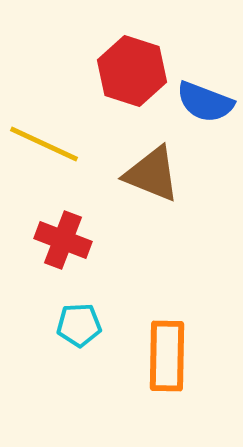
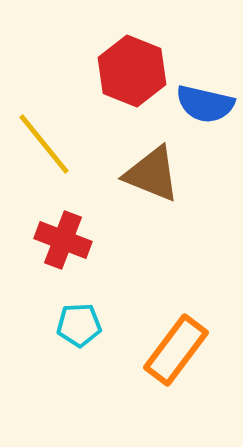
red hexagon: rotated 4 degrees clockwise
blue semicircle: moved 2 px down; rotated 8 degrees counterclockwise
yellow line: rotated 26 degrees clockwise
orange rectangle: moved 9 px right, 6 px up; rotated 36 degrees clockwise
